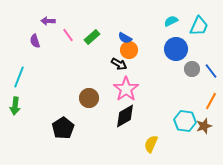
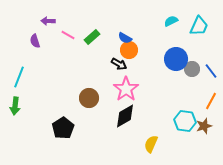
pink line: rotated 24 degrees counterclockwise
blue circle: moved 10 px down
